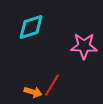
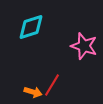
pink star: rotated 16 degrees clockwise
